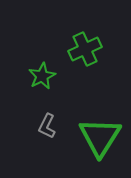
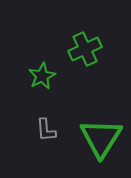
gray L-shape: moved 1 px left, 4 px down; rotated 30 degrees counterclockwise
green triangle: moved 1 px right, 1 px down
